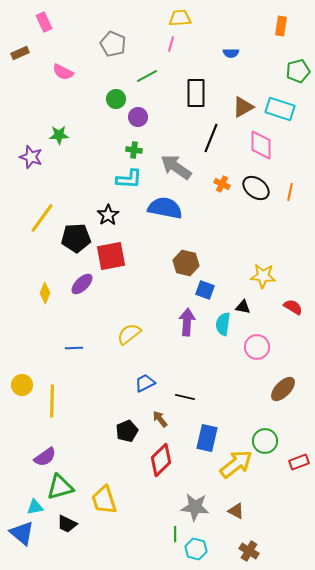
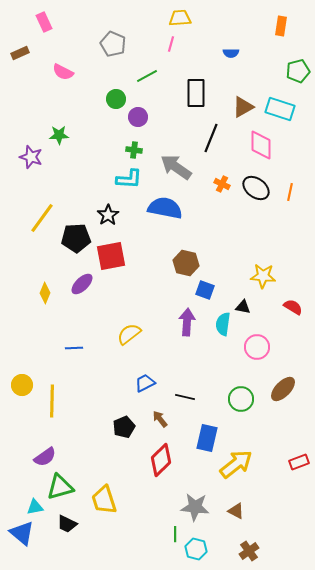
black pentagon at (127, 431): moved 3 px left, 4 px up
green circle at (265, 441): moved 24 px left, 42 px up
brown cross at (249, 551): rotated 24 degrees clockwise
